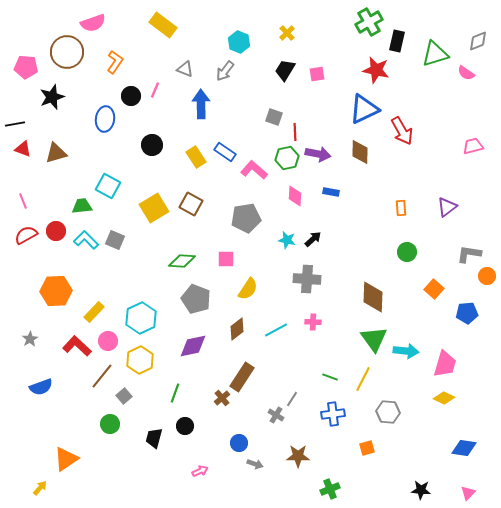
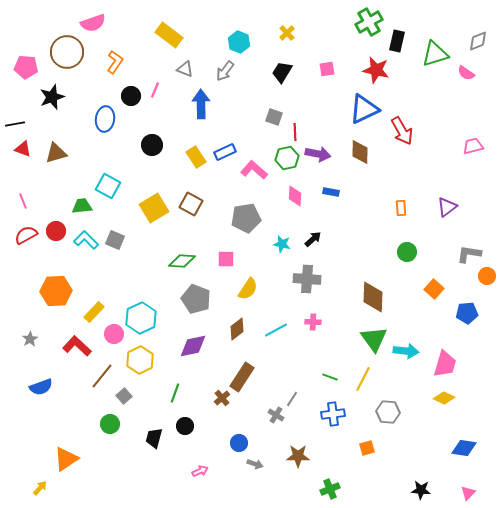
yellow rectangle at (163, 25): moved 6 px right, 10 px down
black trapezoid at (285, 70): moved 3 px left, 2 px down
pink square at (317, 74): moved 10 px right, 5 px up
blue rectangle at (225, 152): rotated 60 degrees counterclockwise
cyan star at (287, 240): moved 5 px left, 4 px down
pink circle at (108, 341): moved 6 px right, 7 px up
